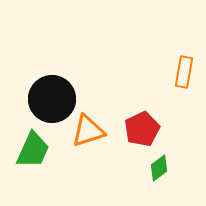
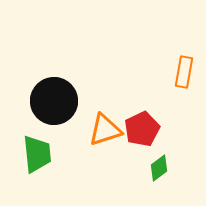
black circle: moved 2 px right, 2 px down
orange triangle: moved 17 px right, 1 px up
green trapezoid: moved 4 px right, 4 px down; rotated 30 degrees counterclockwise
